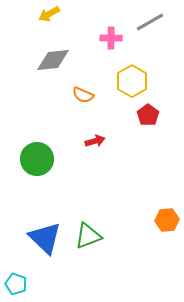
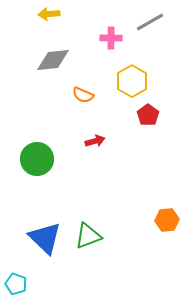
yellow arrow: rotated 25 degrees clockwise
